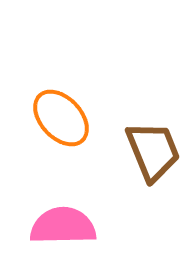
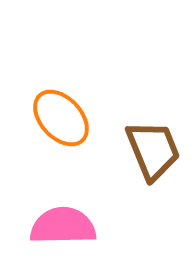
brown trapezoid: moved 1 px up
